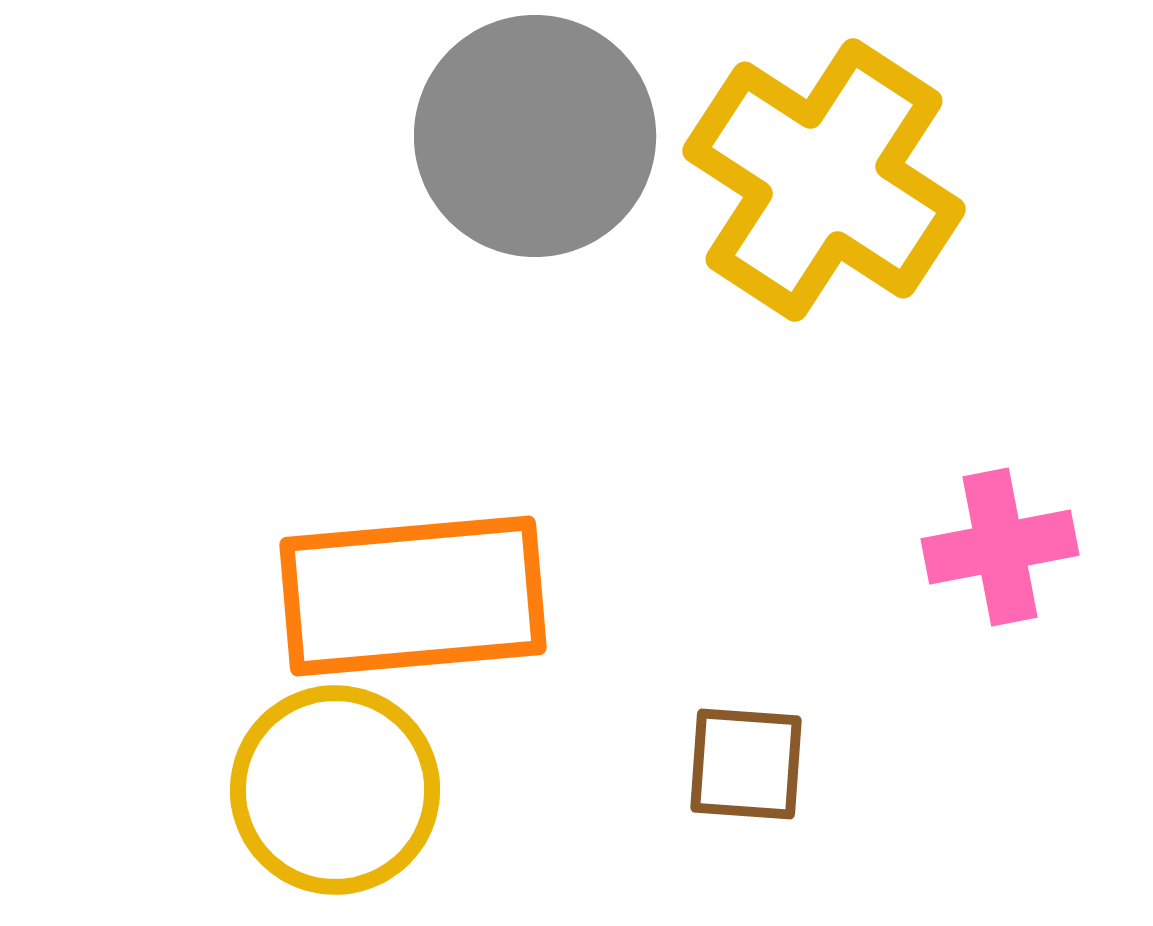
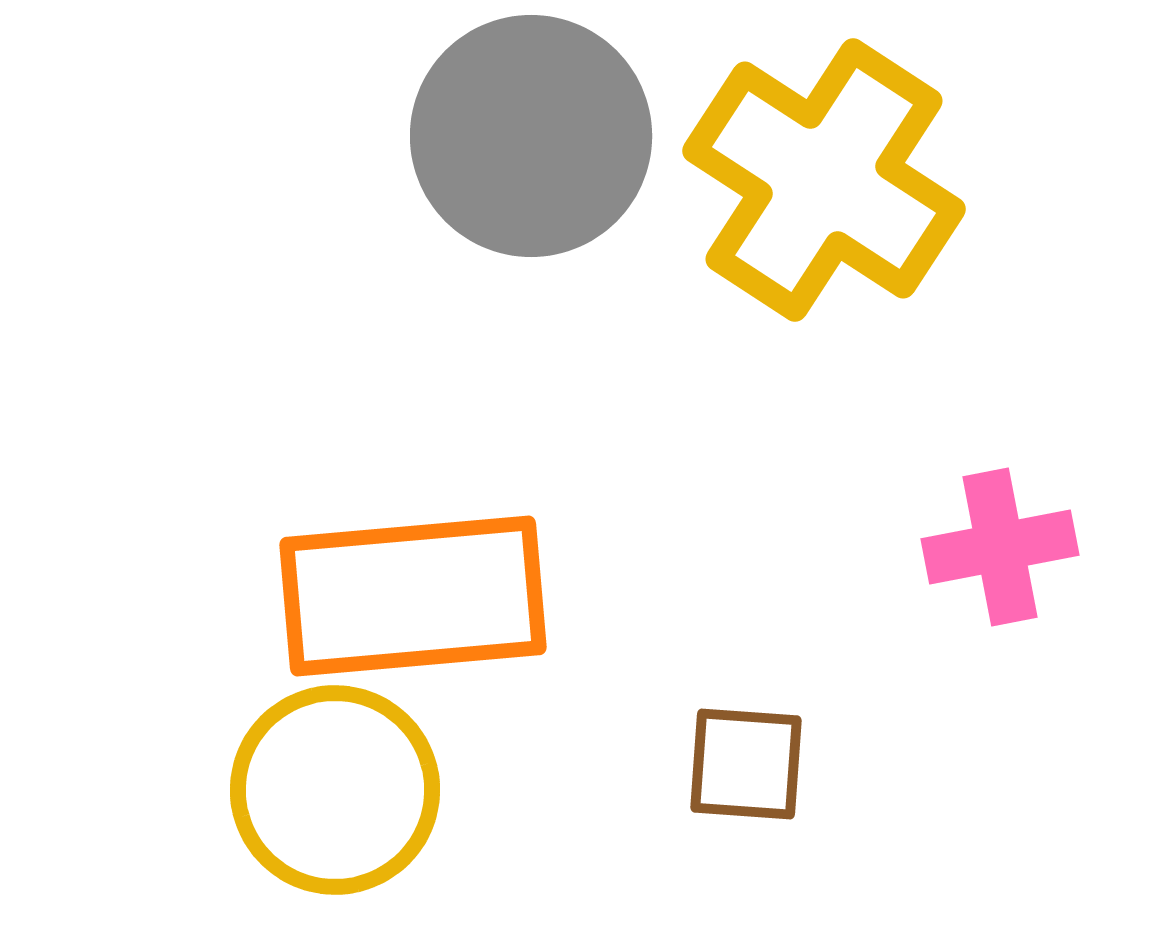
gray circle: moved 4 px left
